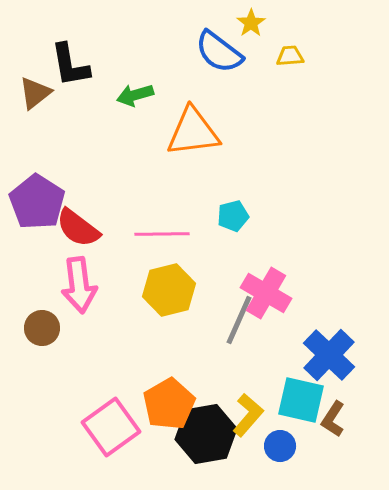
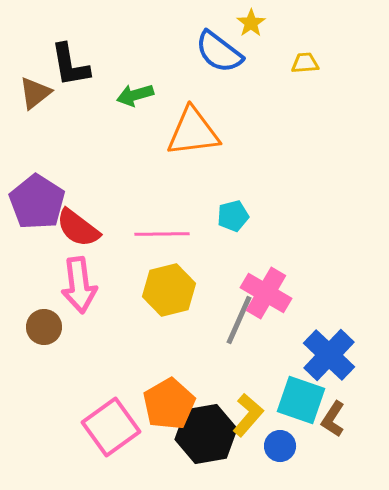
yellow trapezoid: moved 15 px right, 7 px down
brown circle: moved 2 px right, 1 px up
cyan square: rotated 6 degrees clockwise
